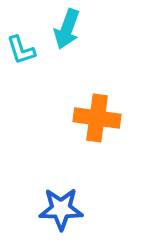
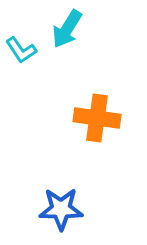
cyan arrow: rotated 12 degrees clockwise
cyan L-shape: rotated 16 degrees counterclockwise
